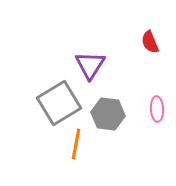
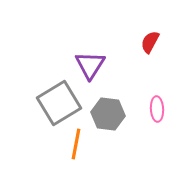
red semicircle: rotated 50 degrees clockwise
